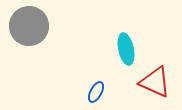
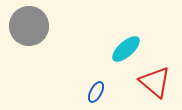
cyan ellipse: rotated 60 degrees clockwise
red triangle: rotated 16 degrees clockwise
